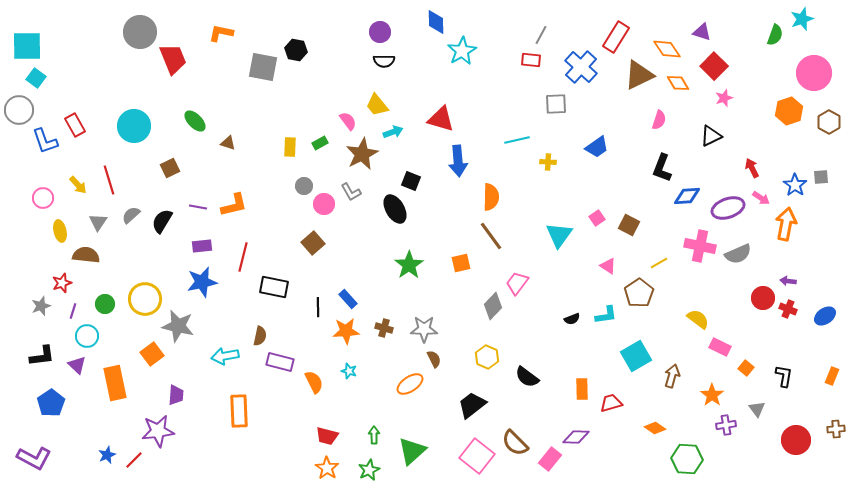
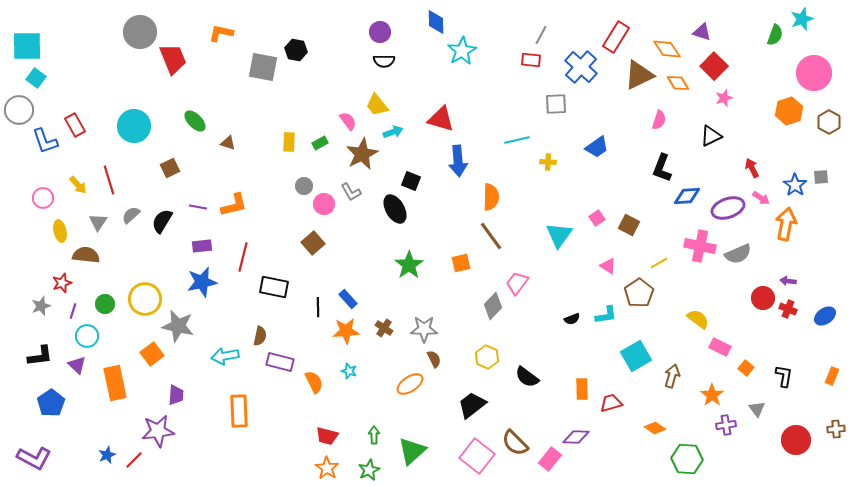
yellow rectangle at (290, 147): moved 1 px left, 5 px up
brown cross at (384, 328): rotated 18 degrees clockwise
black L-shape at (42, 356): moved 2 px left
